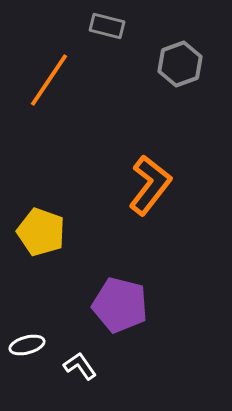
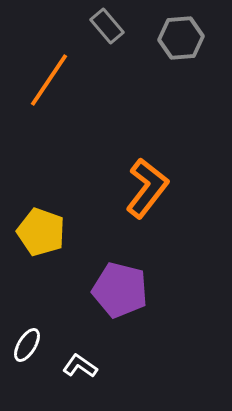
gray rectangle: rotated 36 degrees clockwise
gray hexagon: moved 1 px right, 26 px up; rotated 15 degrees clockwise
orange L-shape: moved 3 px left, 3 px down
purple pentagon: moved 15 px up
white ellipse: rotated 44 degrees counterclockwise
white L-shape: rotated 20 degrees counterclockwise
